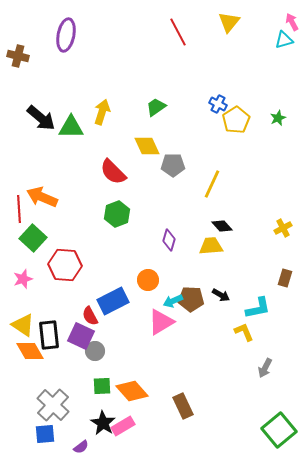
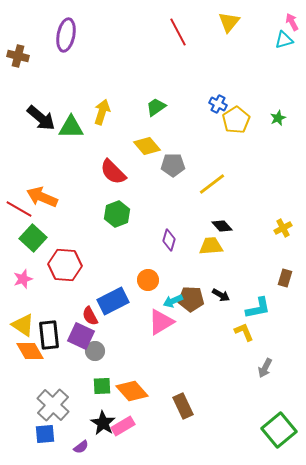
yellow diamond at (147, 146): rotated 16 degrees counterclockwise
yellow line at (212, 184): rotated 28 degrees clockwise
red line at (19, 209): rotated 56 degrees counterclockwise
